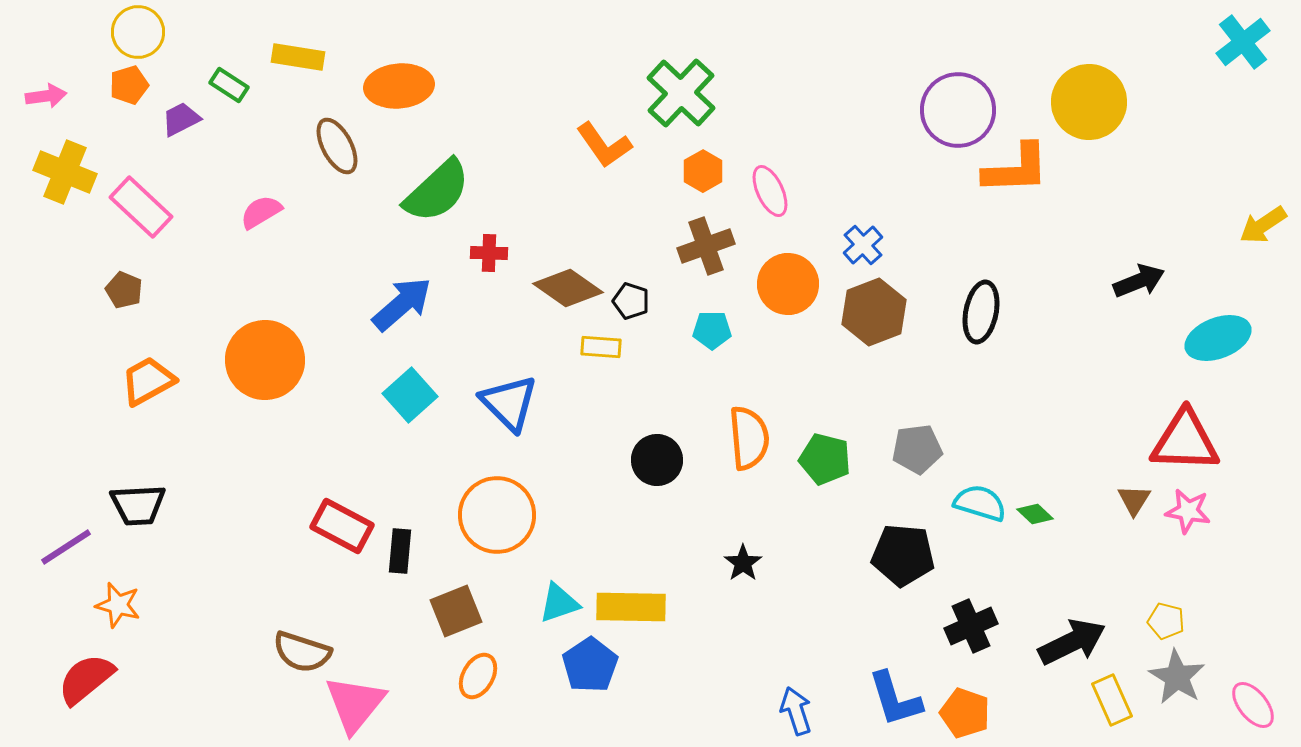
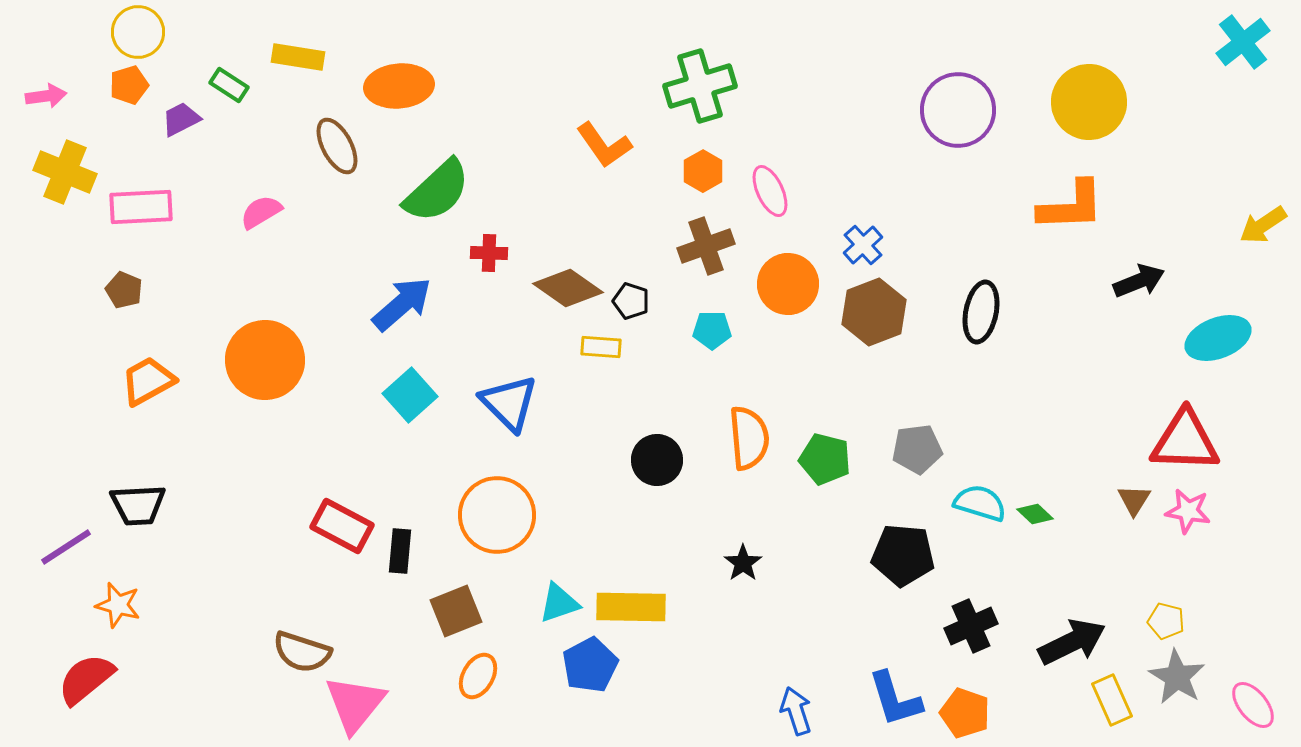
green cross at (681, 93): moved 19 px right, 7 px up; rotated 30 degrees clockwise
orange L-shape at (1016, 169): moved 55 px right, 37 px down
pink rectangle at (141, 207): rotated 46 degrees counterclockwise
blue pentagon at (590, 665): rotated 6 degrees clockwise
